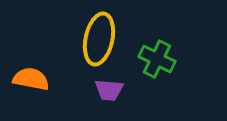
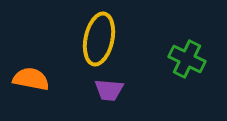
green cross: moved 30 px right
